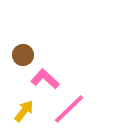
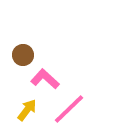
yellow arrow: moved 3 px right, 1 px up
